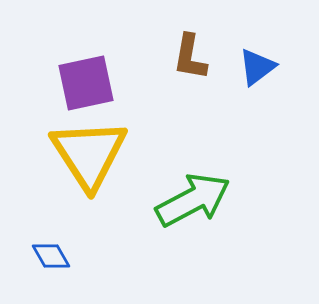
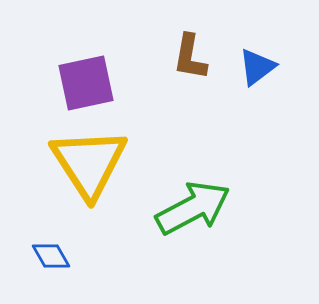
yellow triangle: moved 9 px down
green arrow: moved 8 px down
